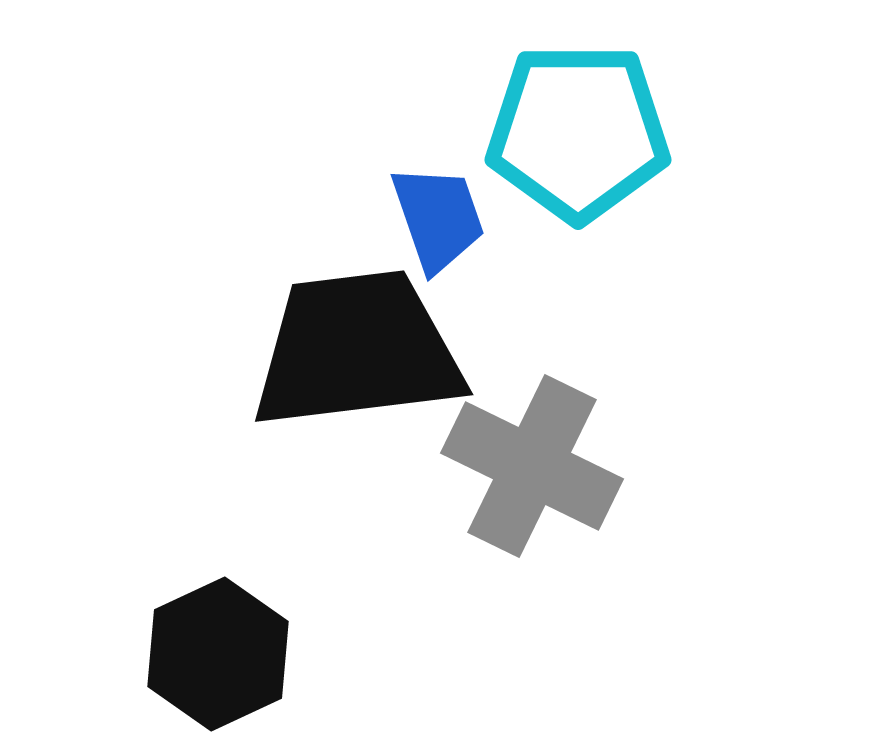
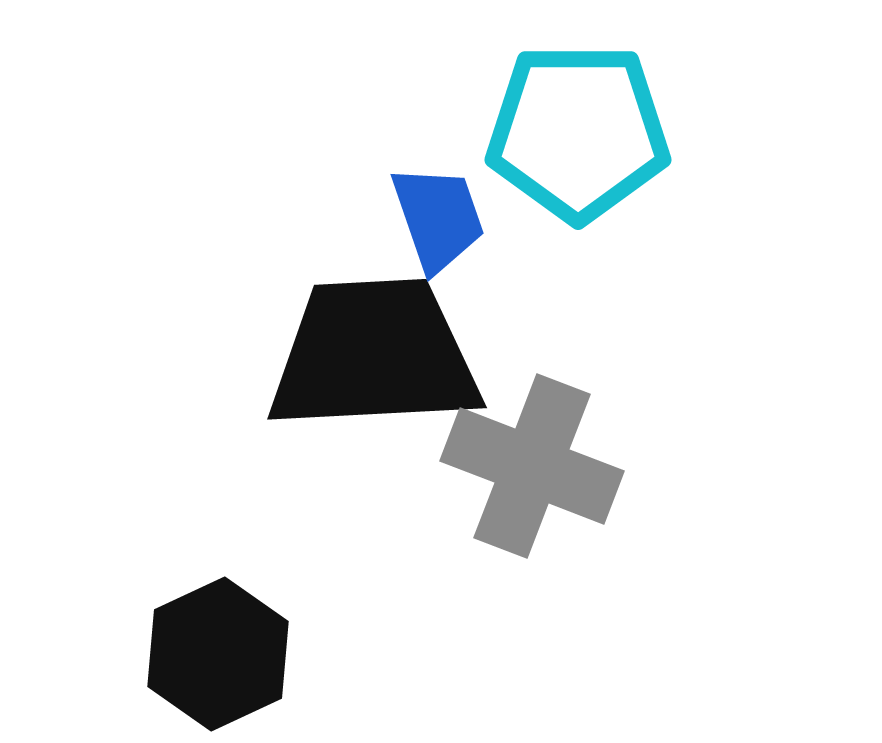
black trapezoid: moved 17 px right, 5 px down; rotated 4 degrees clockwise
gray cross: rotated 5 degrees counterclockwise
